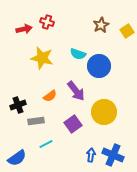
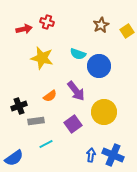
black cross: moved 1 px right, 1 px down
blue semicircle: moved 3 px left
